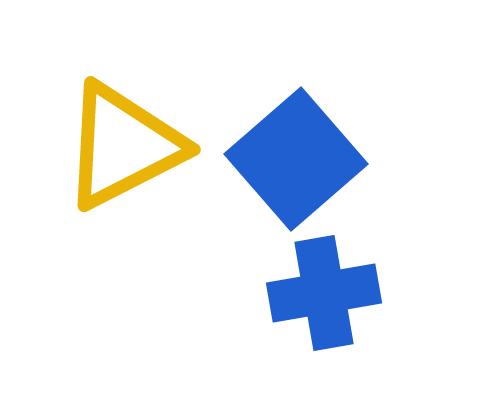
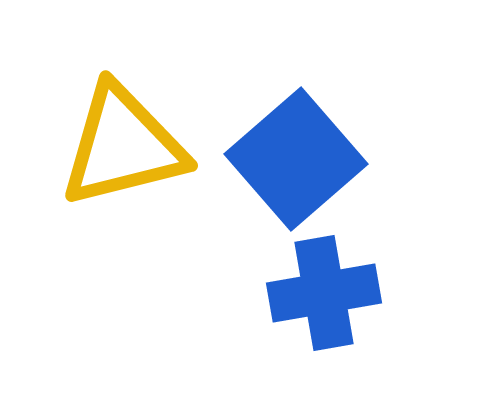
yellow triangle: rotated 13 degrees clockwise
